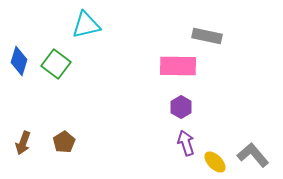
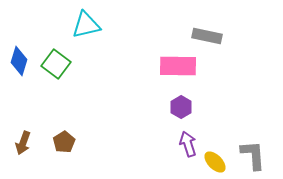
purple arrow: moved 2 px right, 1 px down
gray L-shape: rotated 36 degrees clockwise
